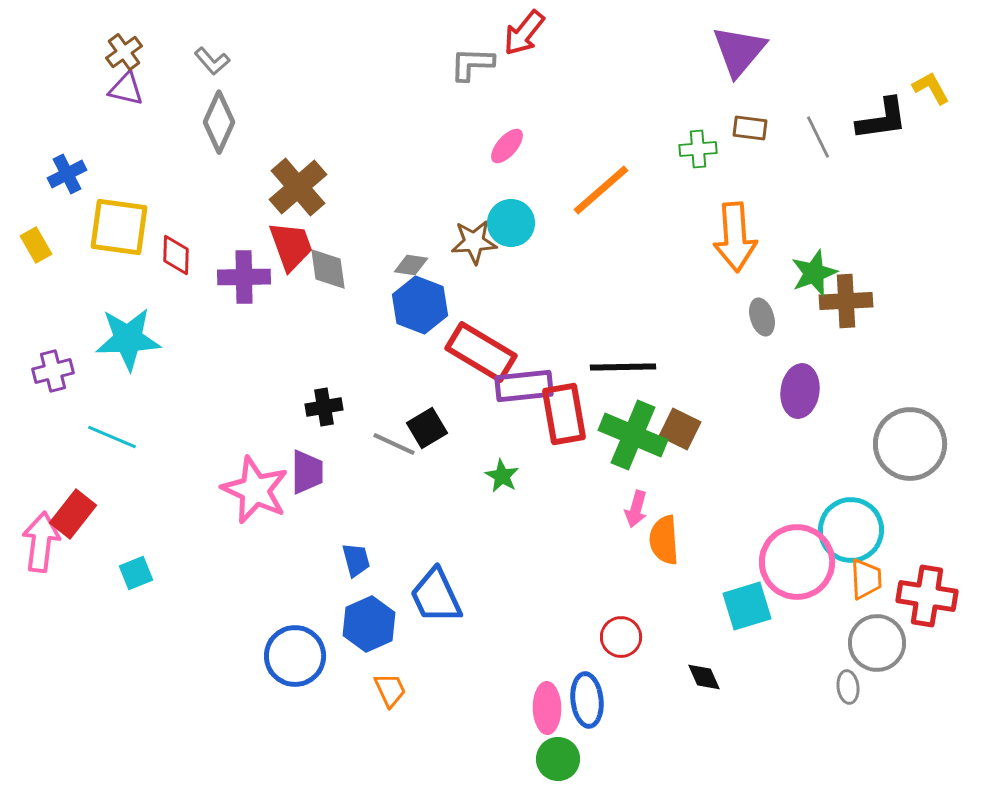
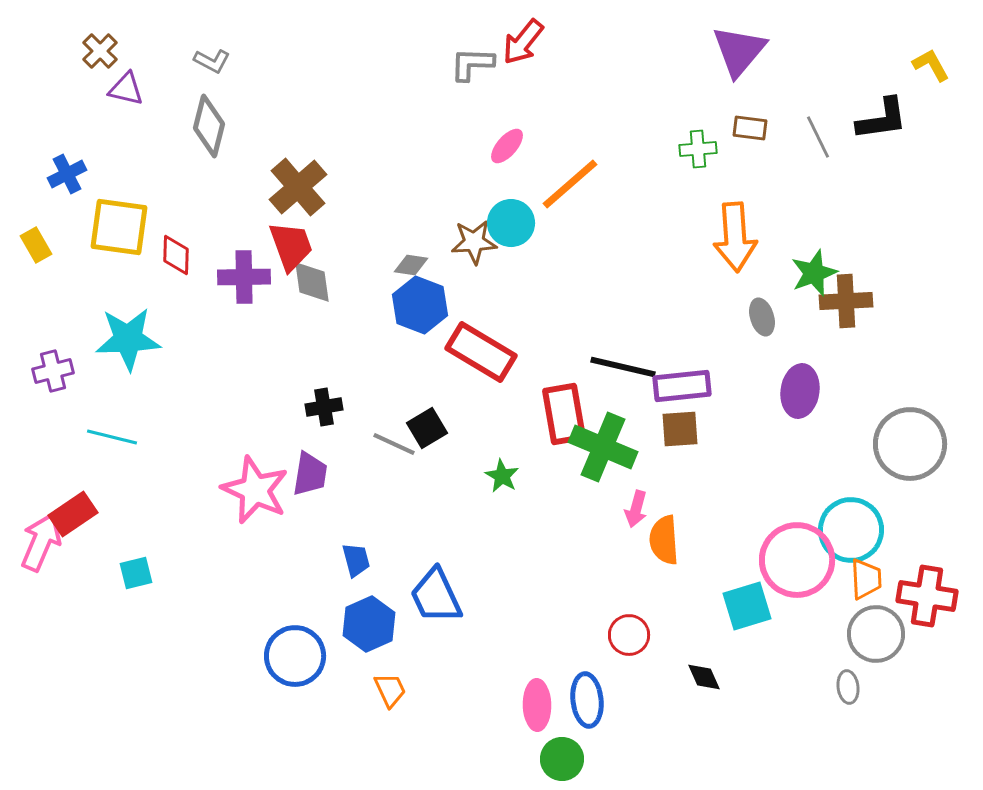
red arrow at (524, 33): moved 1 px left, 9 px down
brown cross at (124, 52): moved 24 px left, 1 px up; rotated 9 degrees counterclockwise
gray L-shape at (212, 61): rotated 21 degrees counterclockwise
yellow L-shape at (931, 88): moved 23 px up
gray diamond at (219, 122): moved 10 px left, 4 px down; rotated 10 degrees counterclockwise
orange line at (601, 190): moved 31 px left, 6 px up
gray diamond at (328, 269): moved 16 px left, 13 px down
black line at (623, 367): rotated 14 degrees clockwise
purple rectangle at (524, 386): moved 158 px right
brown square at (680, 429): rotated 30 degrees counterclockwise
green cross at (633, 435): moved 30 px left, 12 px down
cyan line at (112, 437): rotated 9 degrees counterclockwise
purple trapezoid at (307, 472): moved 3 px right, 2 px down; rotated 9 degrees clockwise
red rectangle at (73, 514): rotated 18 degrees clockwise
pink arrow at (41, 542): rotated 16 degrees clockwise
pink circle at (797, 562): moved 2 px up
cyan square at (136, 573): rotated 8 degrees clockwise
red circle at (621, 637): moved 8 px right, 2 px up
gray circle at (877, 643): moved 1 px left, 9 px up
pink ellipse at (547, 708): moved 10 px left, 3 px up
green circle at (558, 759): moved 4 px right
